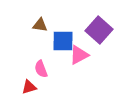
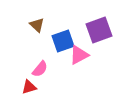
brown triangle: moved 3 px left; rotated 35 degrees clockwise
purple square: rotated 28 degrees clockwise
blue square: rotated 20 degrees counterclockwise
pink semicircle: moved 1 px left; rotated 120 degrees counterclockwise
